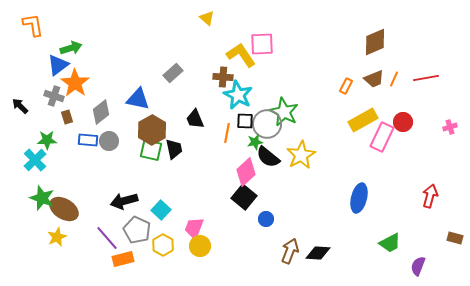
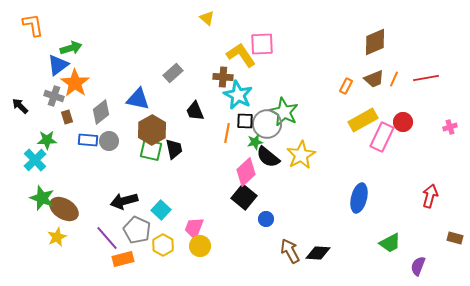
black trapezoid at (195, 119): moved 8 px up
brown arrow at (290, 251): rotated 50 degrees counterclockwise
